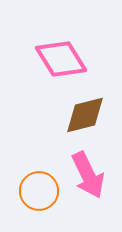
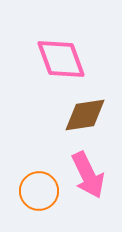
pink diamond: rotated 12 degrees clockwise
brown diamond: rotated 6 degrees clockwise
